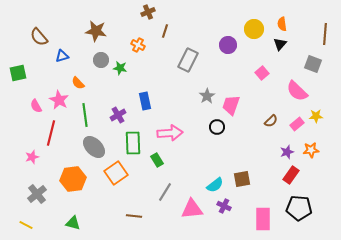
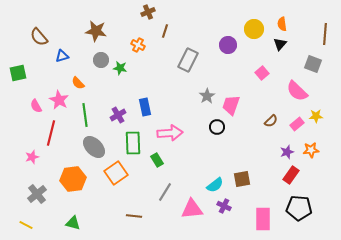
blue rectangle at (145, 101): moved 6 px down
